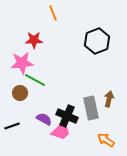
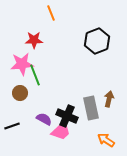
orange line: moved 2 px left
pink star: moved 1 px down
green line: moved 5 px up; rotated 40 degrees clockwise
